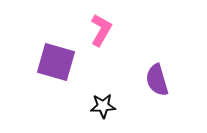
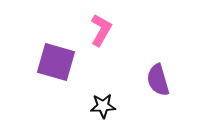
purple semicircle: moved 1 px right
